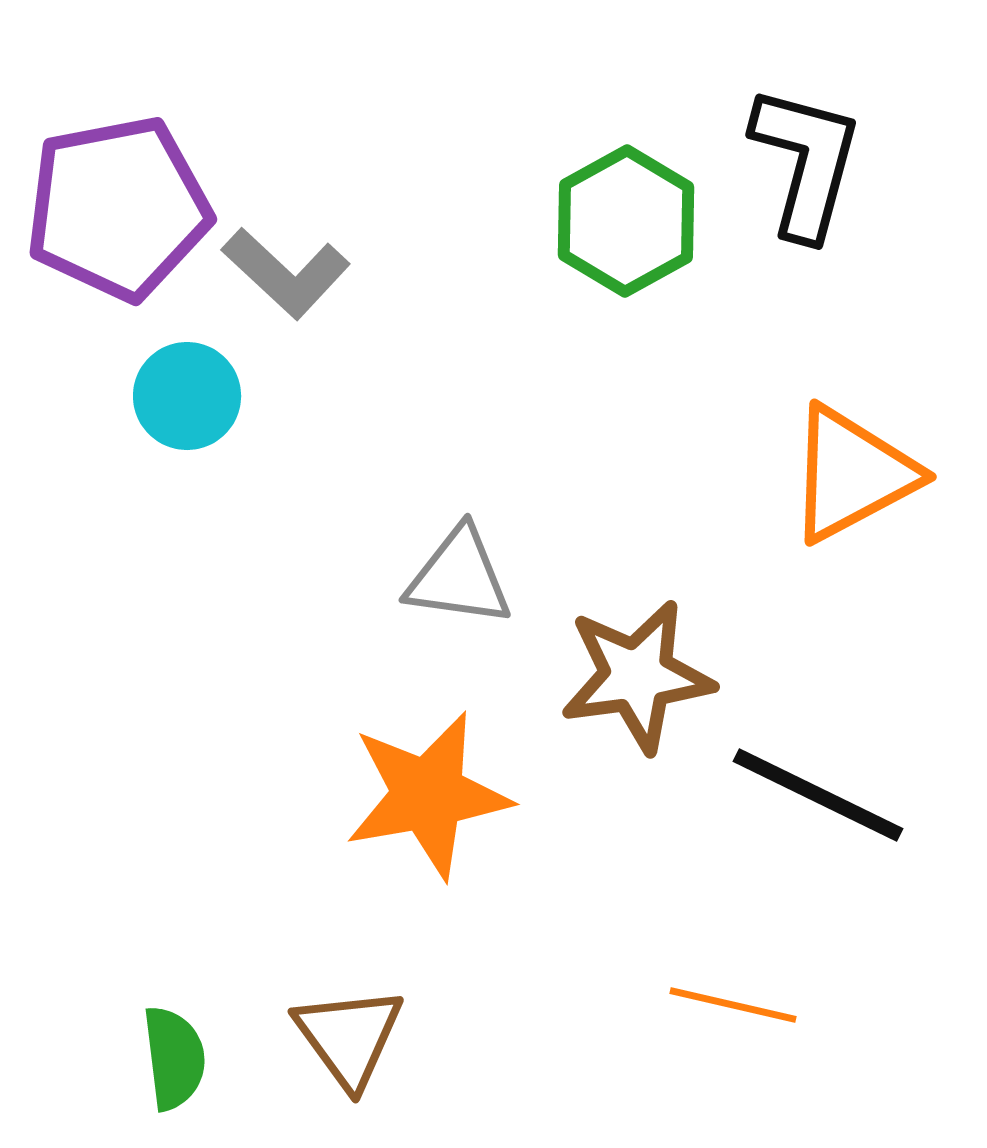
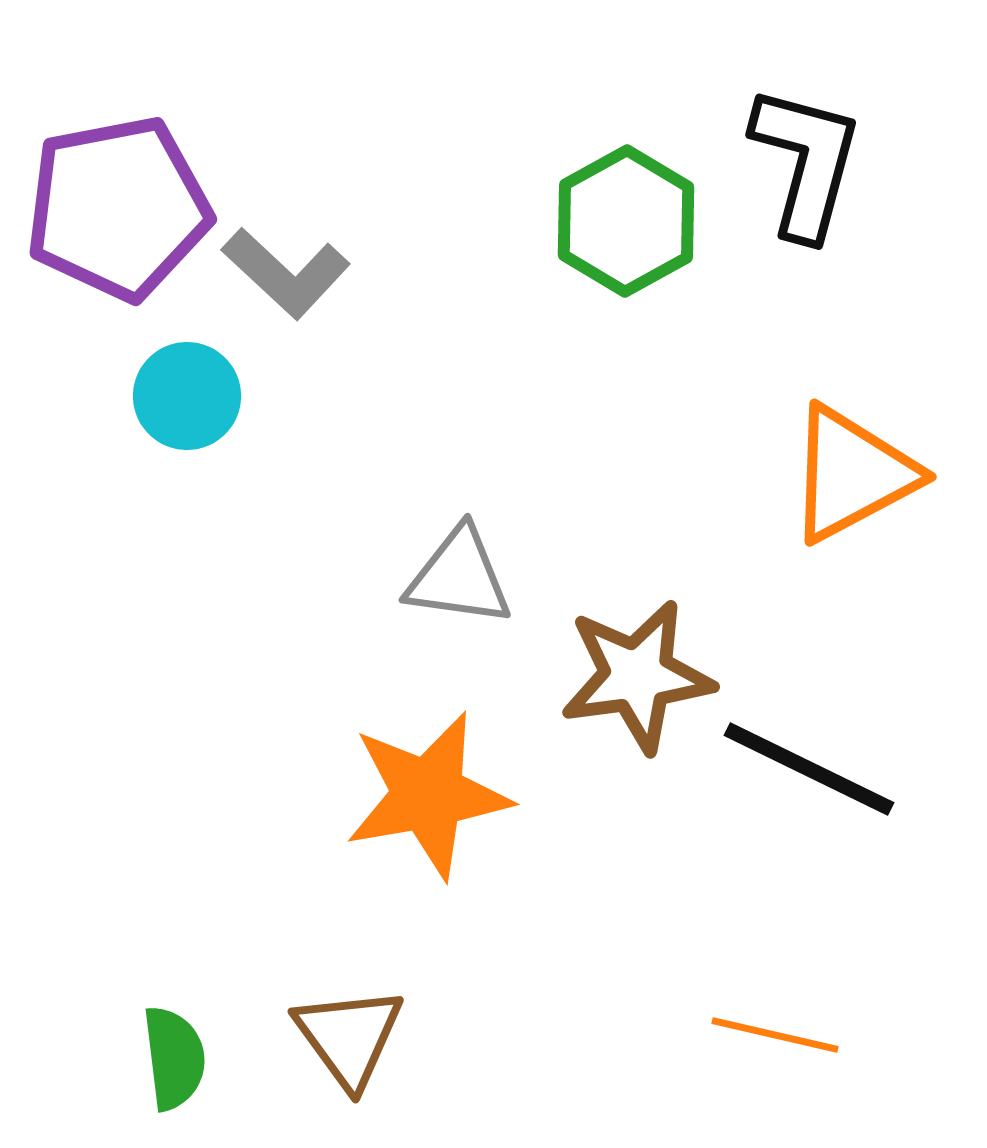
black line: moved 9 px left, 26 px up
orange line: moved 42 px right, 30 px down
